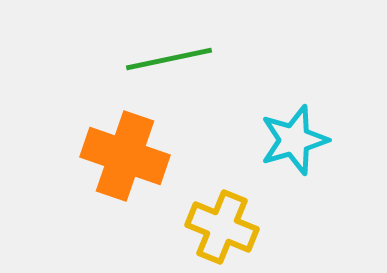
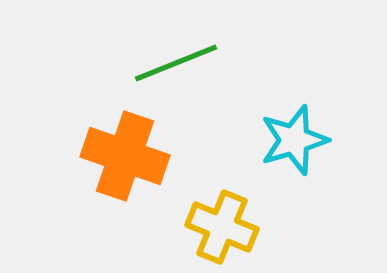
green line: moved 7 px right, 4 px down; rotated 10 degrees counterclockwise
